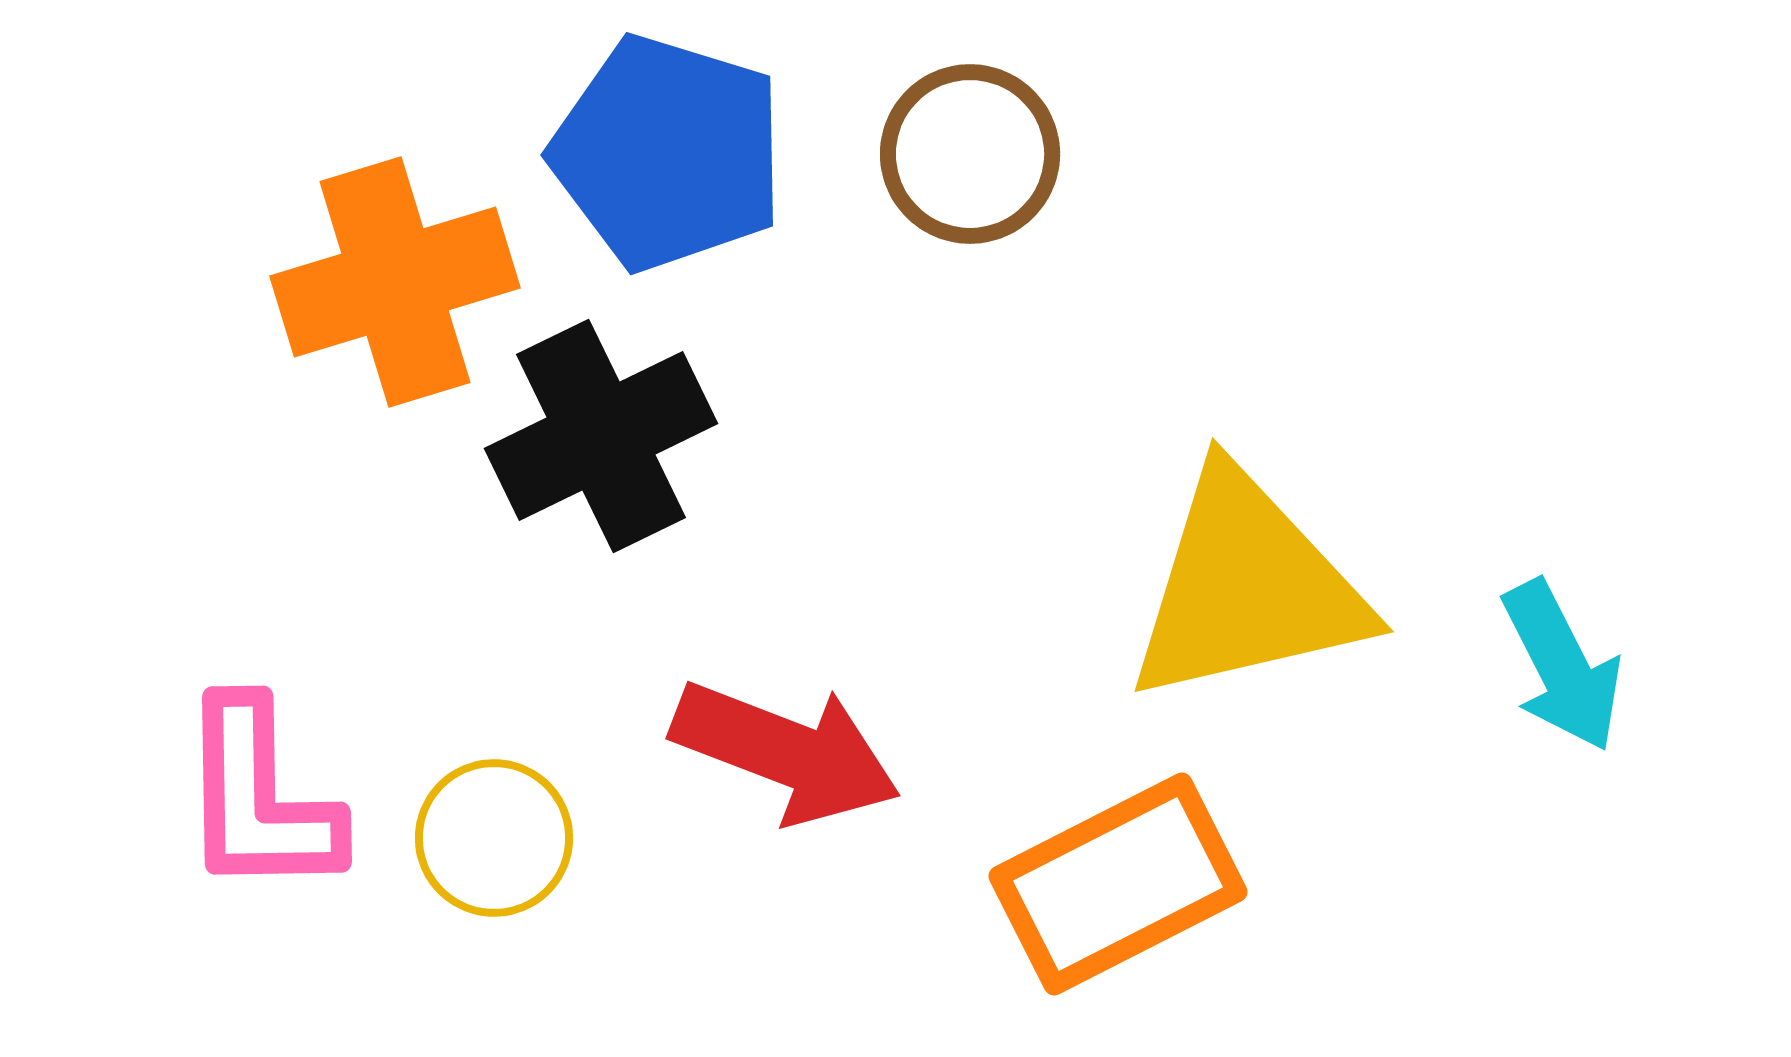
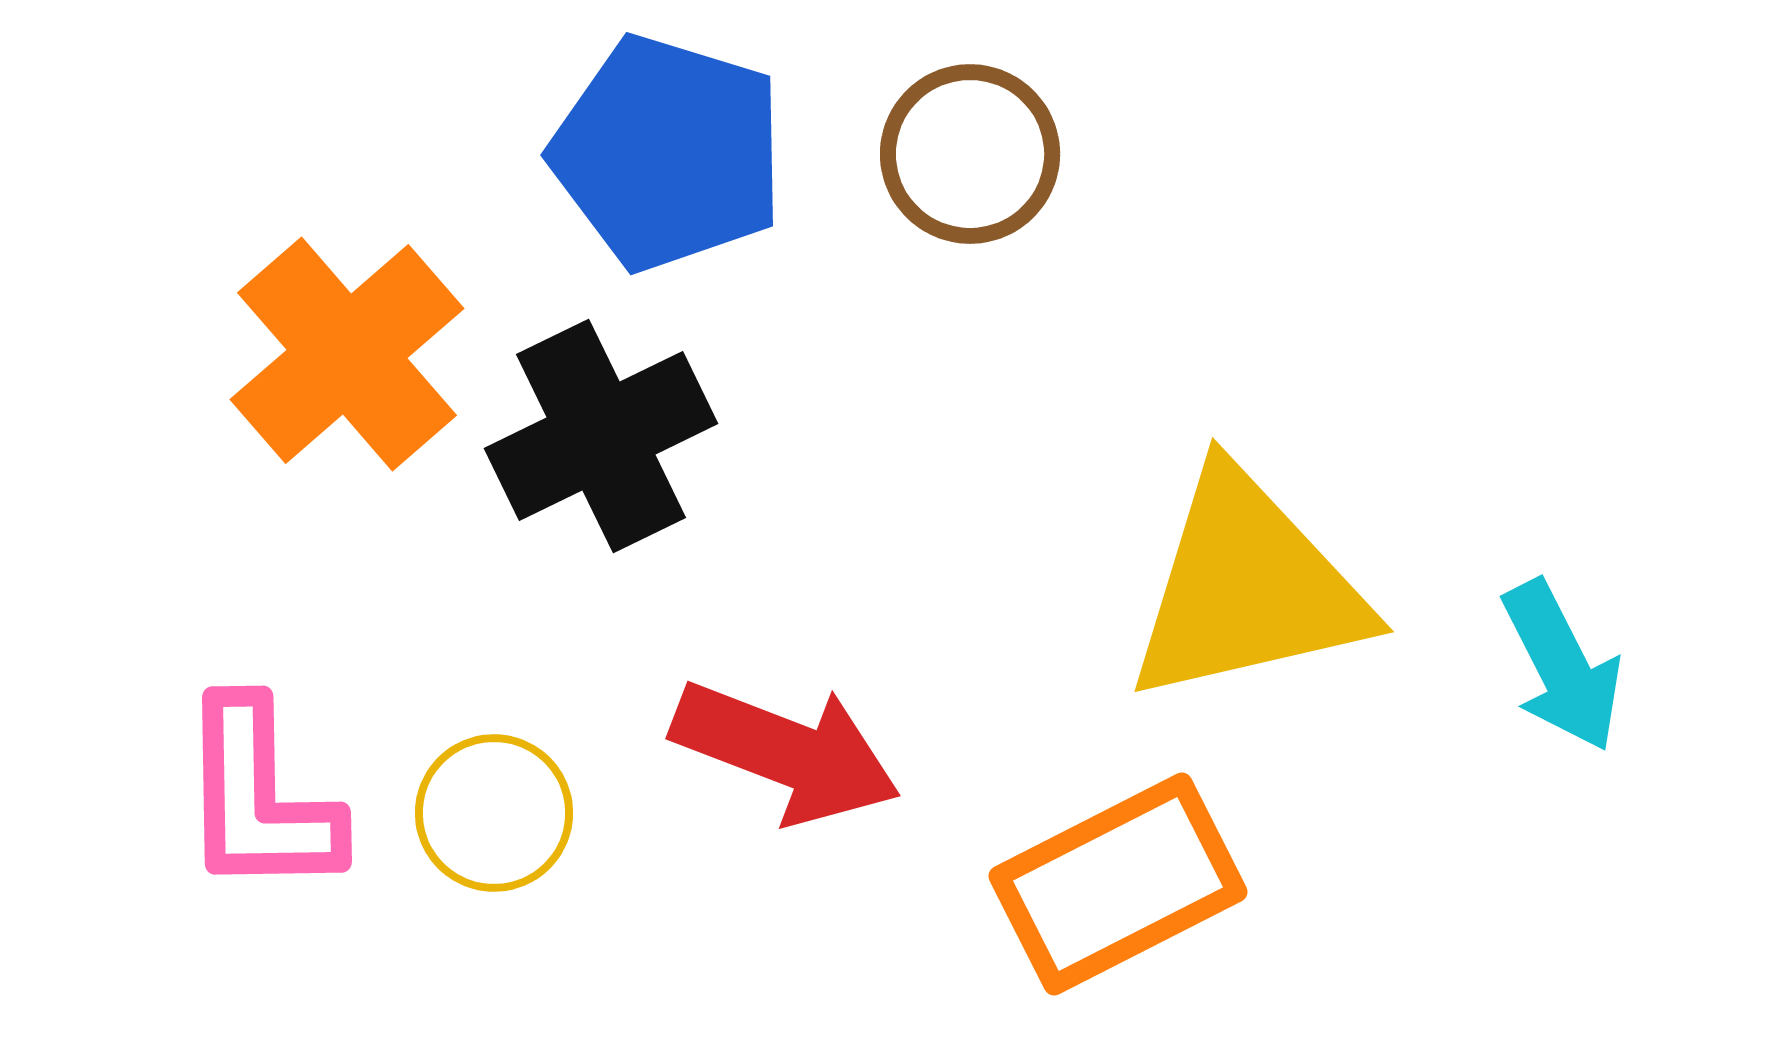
orange cross: moved 48 px left, 72 px down; rotated 24 degrees counterclockwise
yellow circle: moved 25 px up
